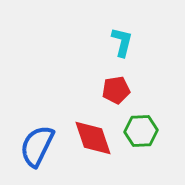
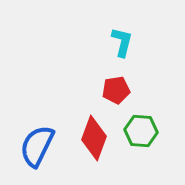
green hexagon: rotated 8 degrees clockwise
red diamond: moved 1 px right; rotated 39 degrees clockwise
